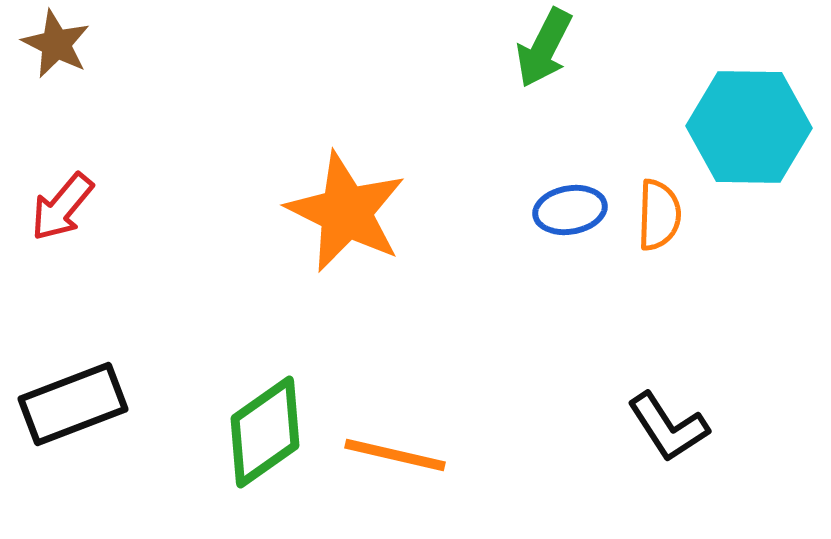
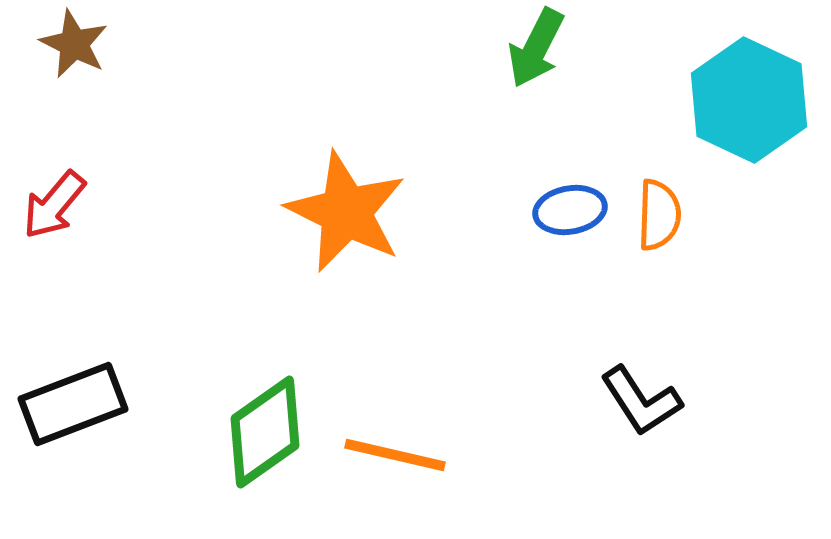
brown star: moved 18 px right
green arrow: moved 8 px left
cyan hexagon: moved 27 px up; rotated 24 degrees clockwise
red arrow: moved 8 px left, 2 px up
black L-shape: moved 27 px left, 26 px up
